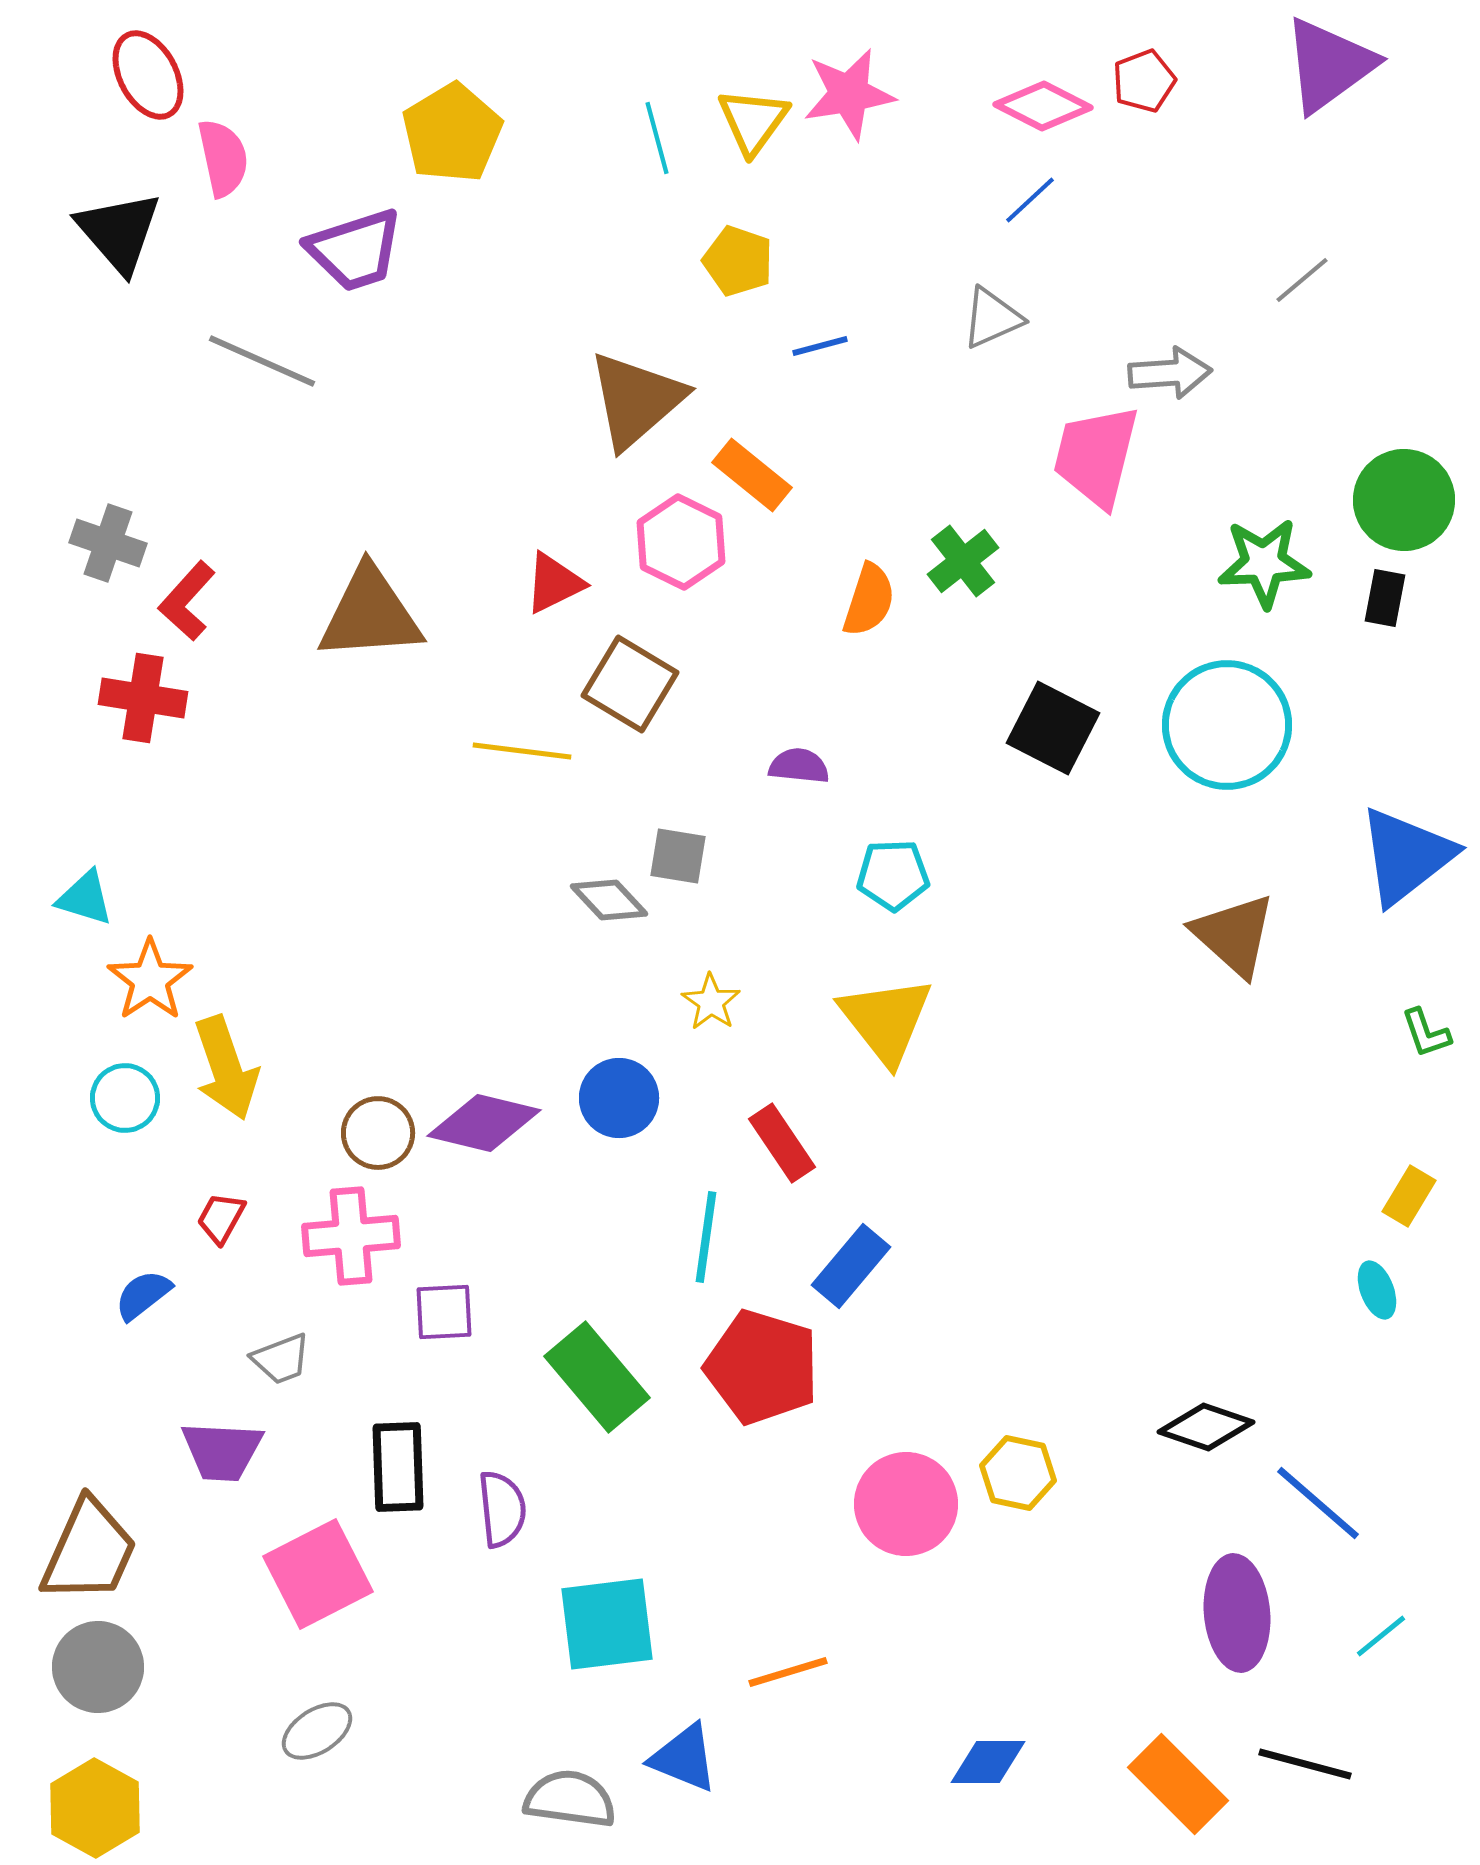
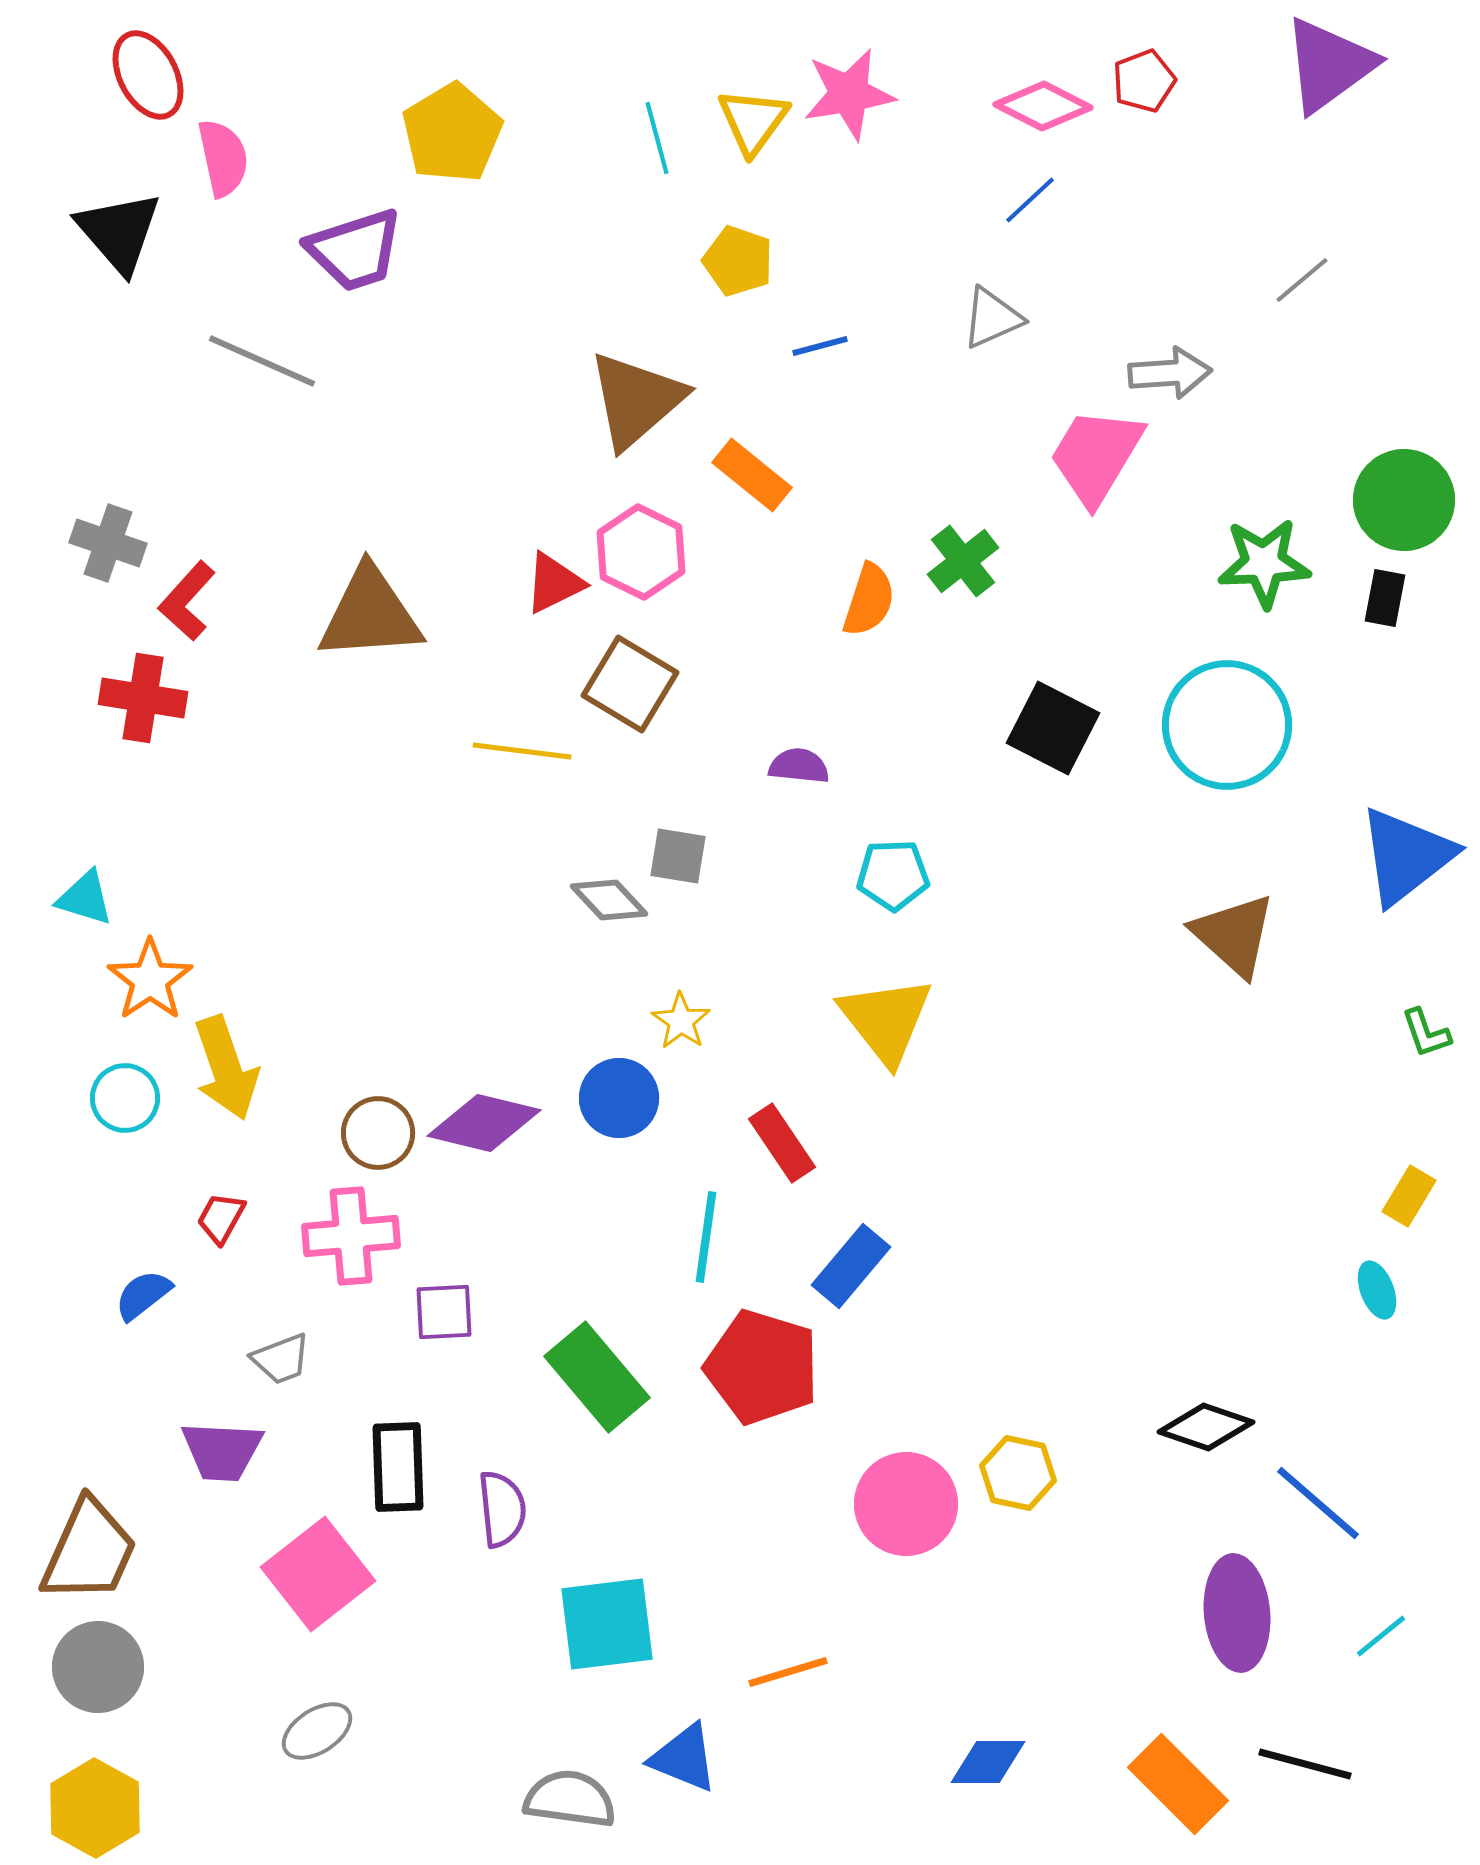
pink trapezoid at (1096, 456): rotated 17 degrees clockwise
pink hexagon at (681, 542): moved 40 px left, 10 px down
yellow star at (711, 1002): moved 30 px left, 19 px down
pink square at (318, 1574): rotated 11 degrees counterclockwise
